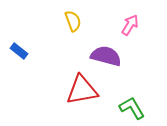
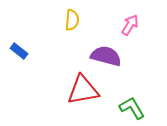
yellow semicircle: moved 1 px left, 1 px up; rotated 25 degrees clockwise
red triangle: moved 1 px right
